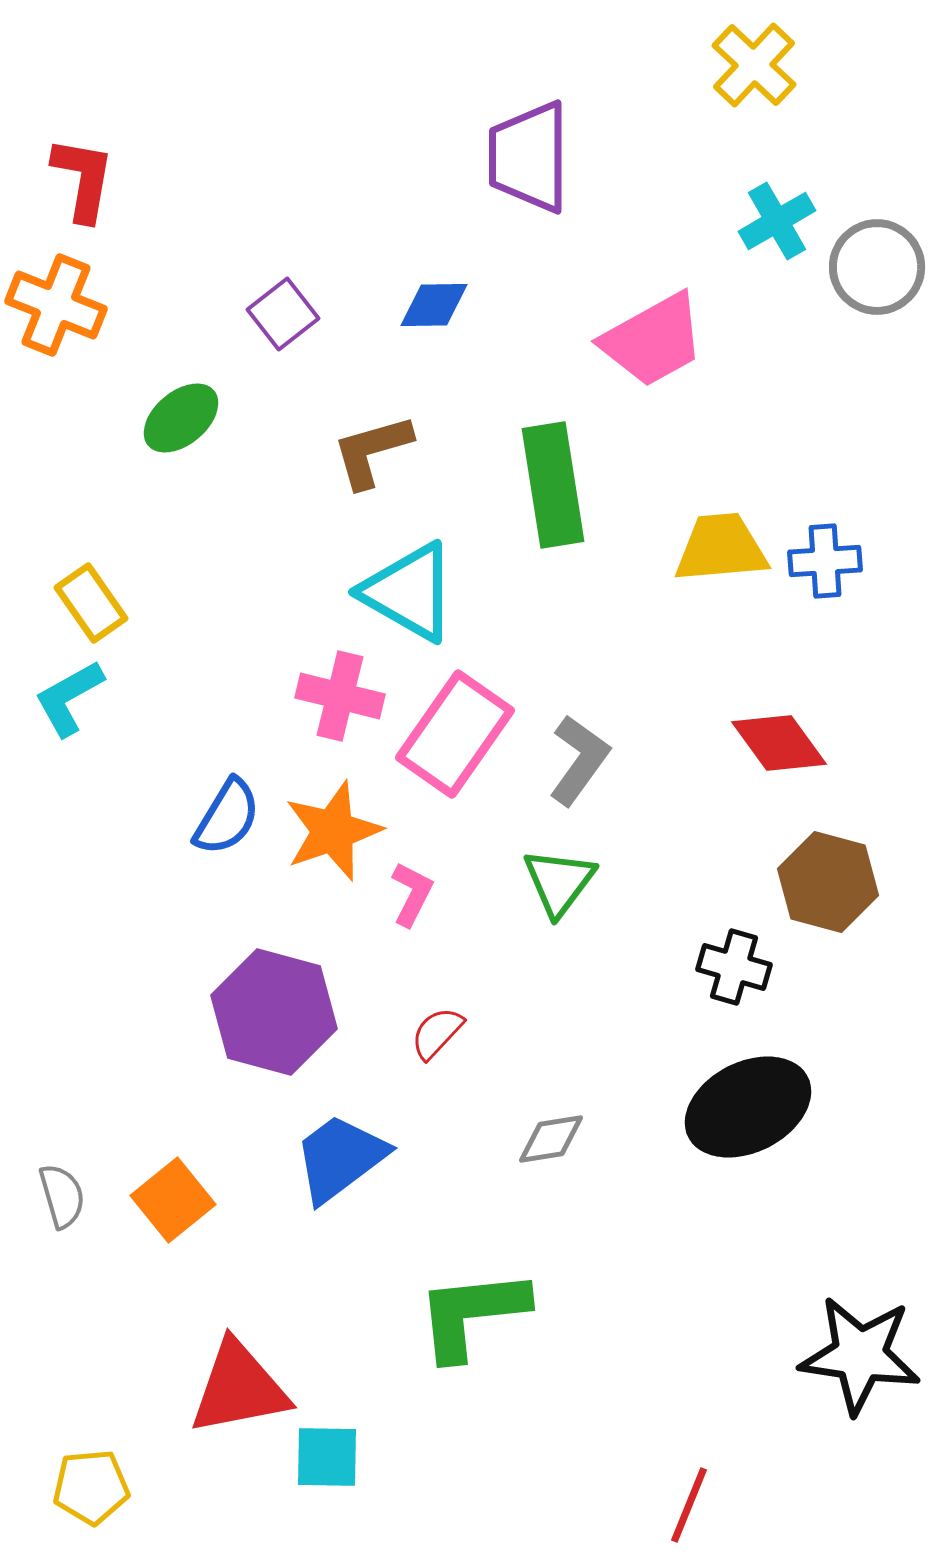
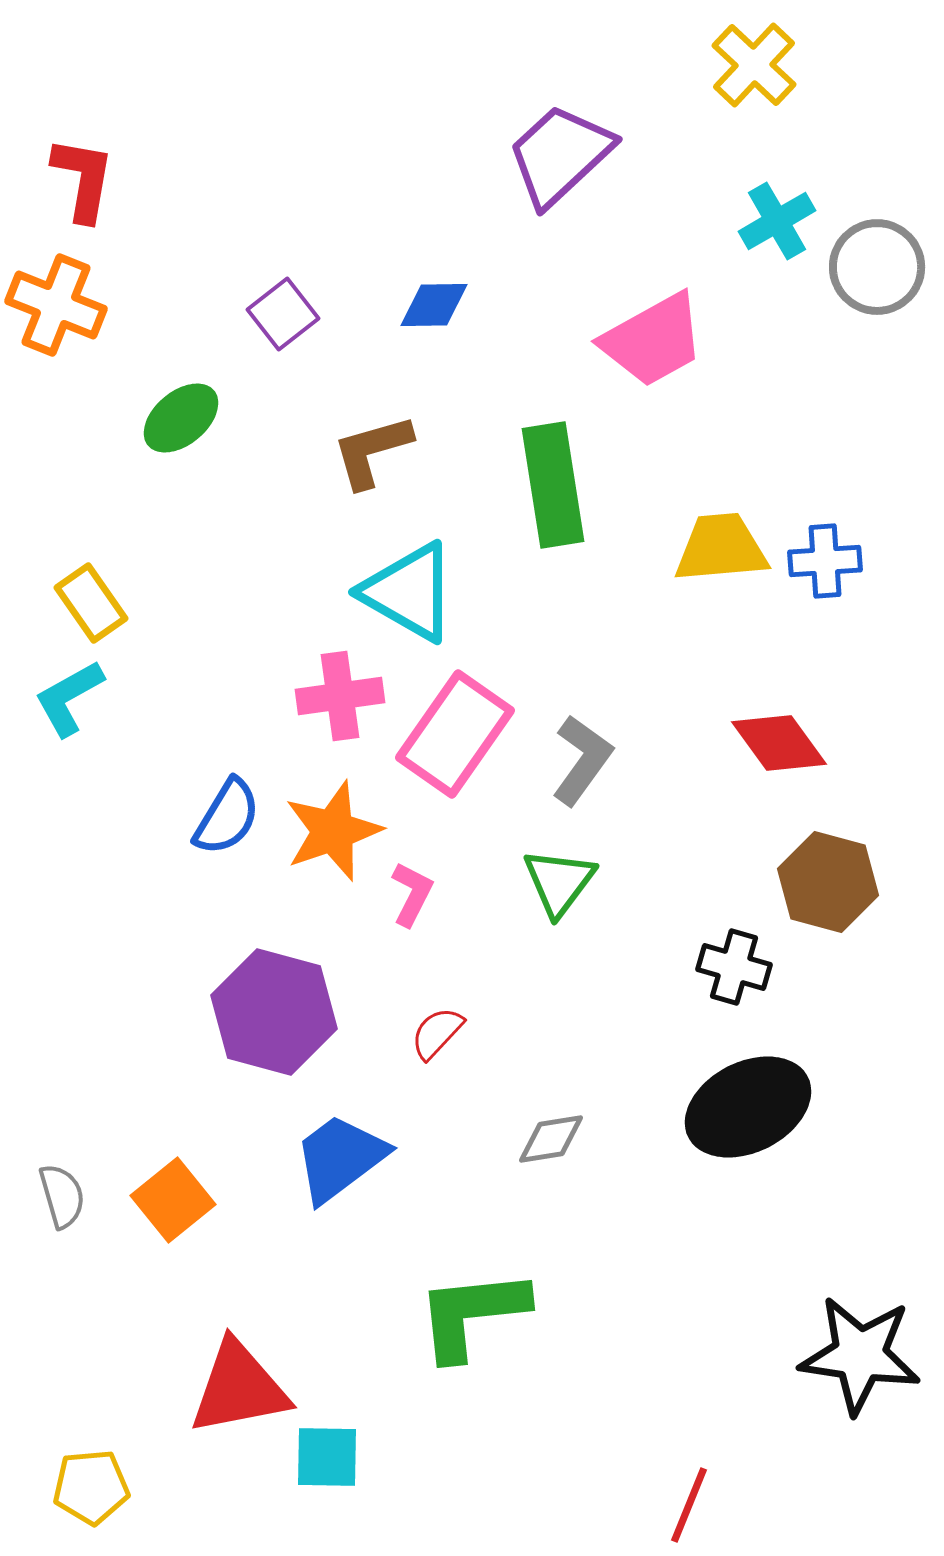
purple trapezoid: moved 31 px right, 2 px up; rotated 47 degrees clockwise
pink cross: rotated 22 degrees counterclockwise
gray L-shape: moved 3 px right
